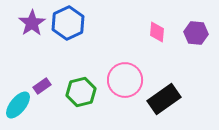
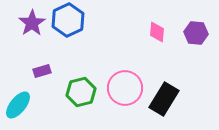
blue hexagon: moved 3 px up
pink circle: moved 8 px down
purple rectangle: moved 15 px up; rotated 18 degrees clockwise
black rectangle: rotated 24 degrees counterclockwise
